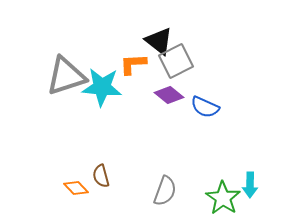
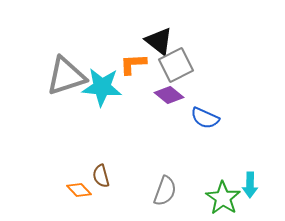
gray square: moved 4 px down
blue semicircle: moved 11 px down
orange diamond: moved 3 px right, 2 px down
